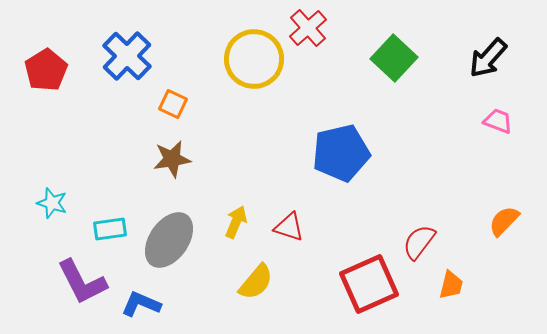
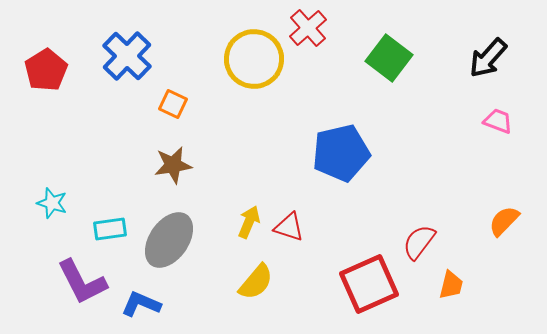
green square: moved 5 px left; rotated 6 degrees counterclockwise
brown star: moved 1 px right, 6 px down
yellow arrow: moved 13 px right
